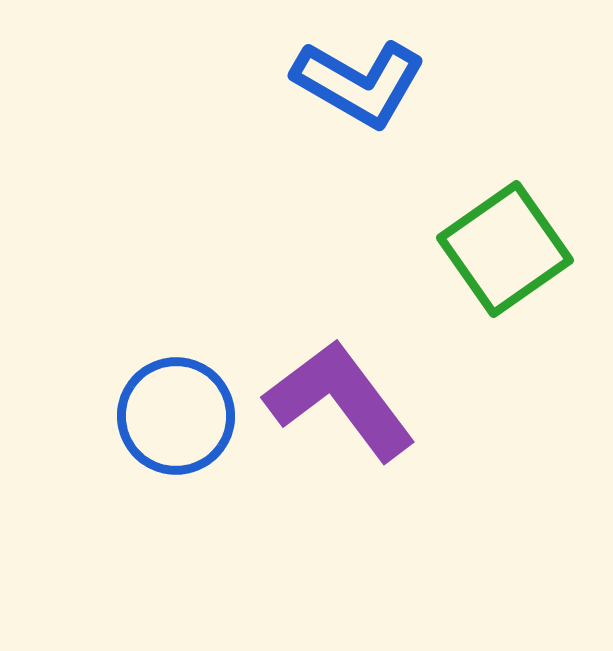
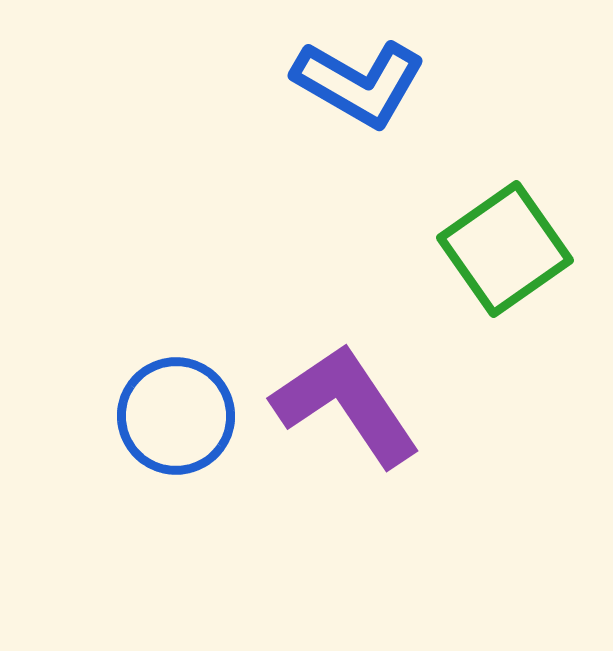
purple L-shape: moved 6 px right, 5 px down; rotated 3 degrees clockwise
